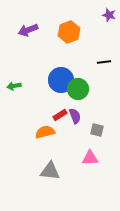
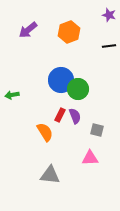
purple arrow: rotated 18 degrees counterclockwise
black line: moved 5 px right, 16 px up
green arrow: moved 2 px left, 9 px down
red rectangle: rotated 32 degrees counterclockwise
orange semicircle: rotated 72 degrees clockwise
gray triangle: moved 4 px down
